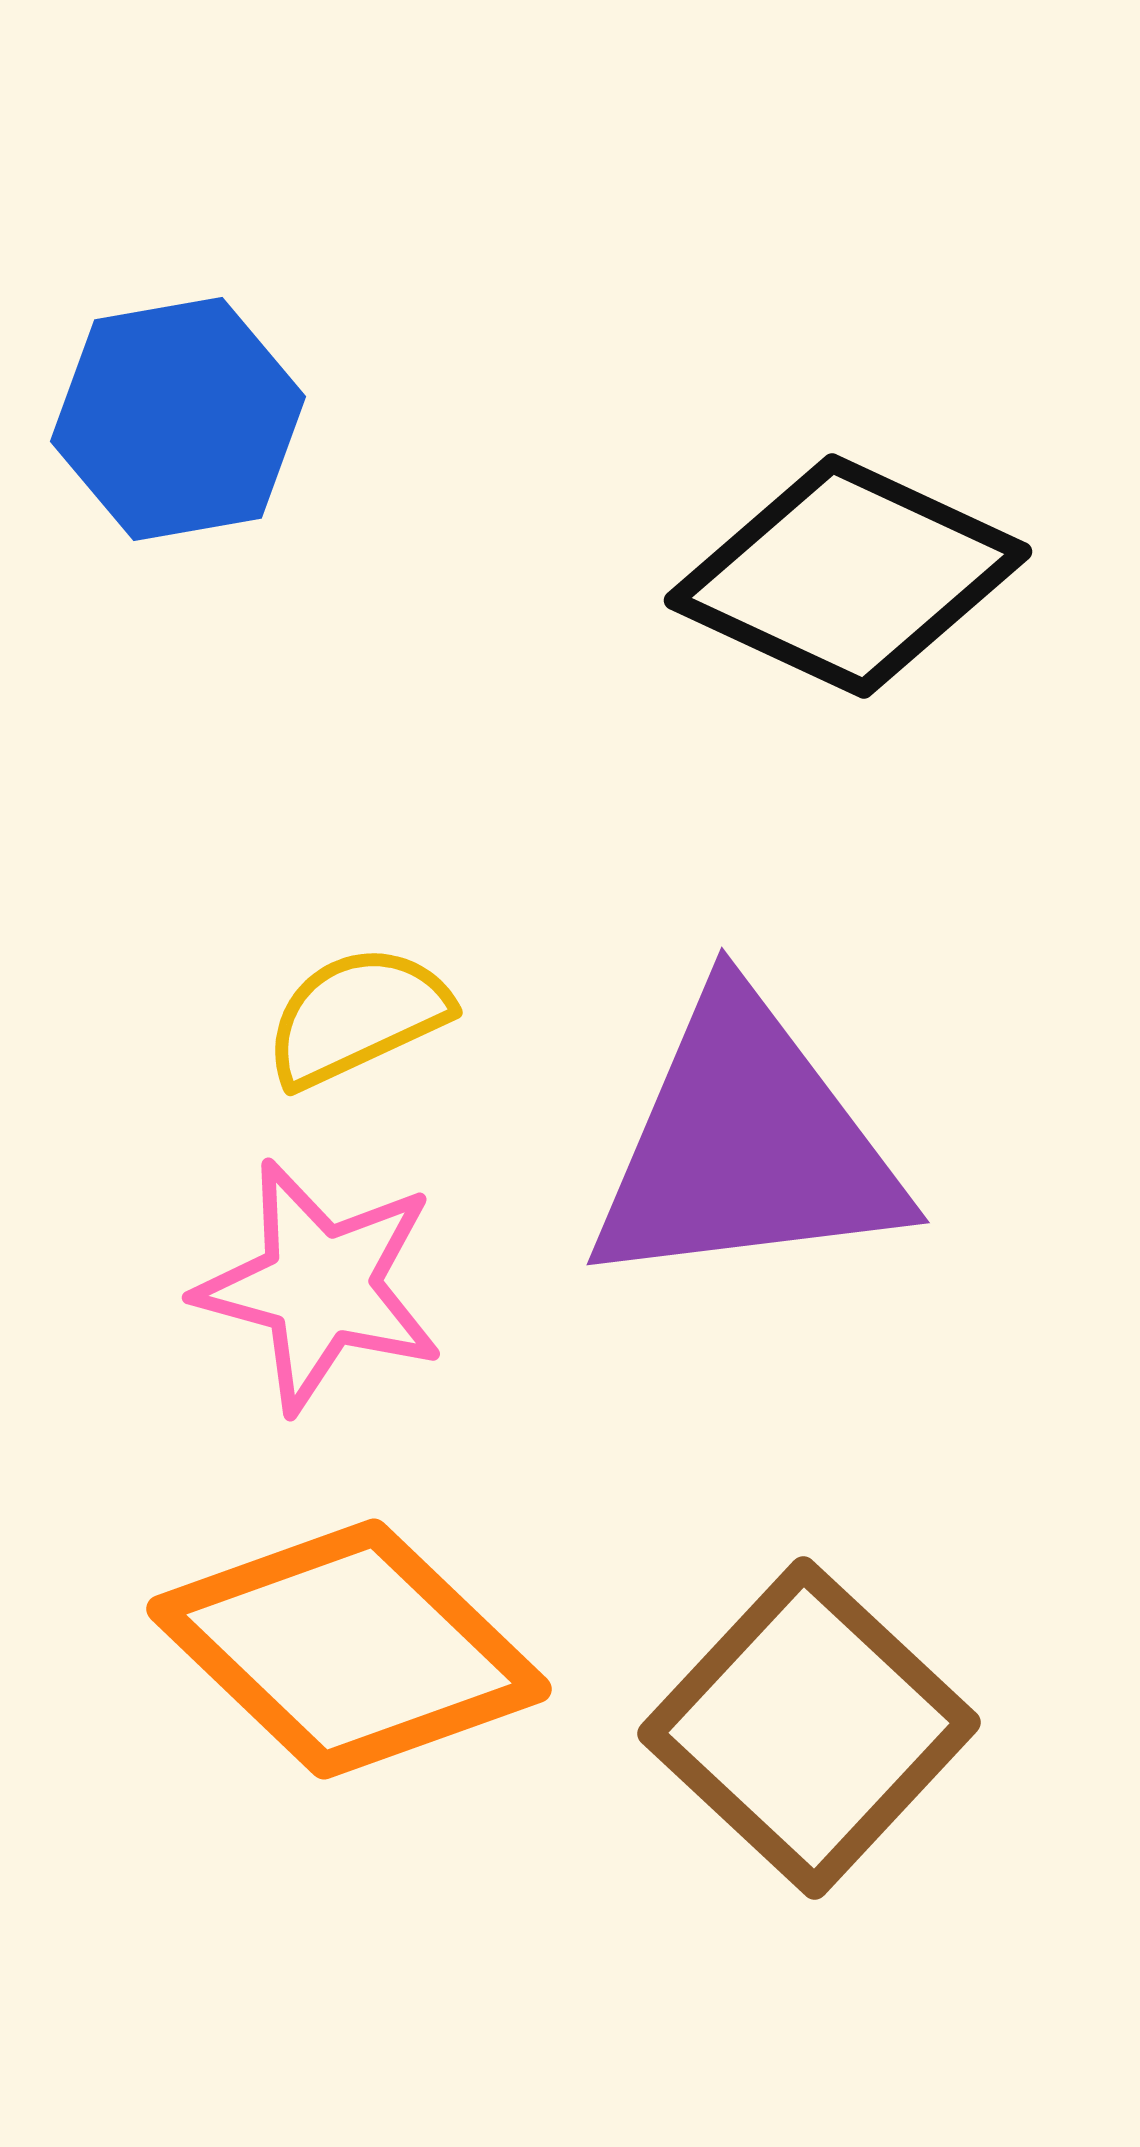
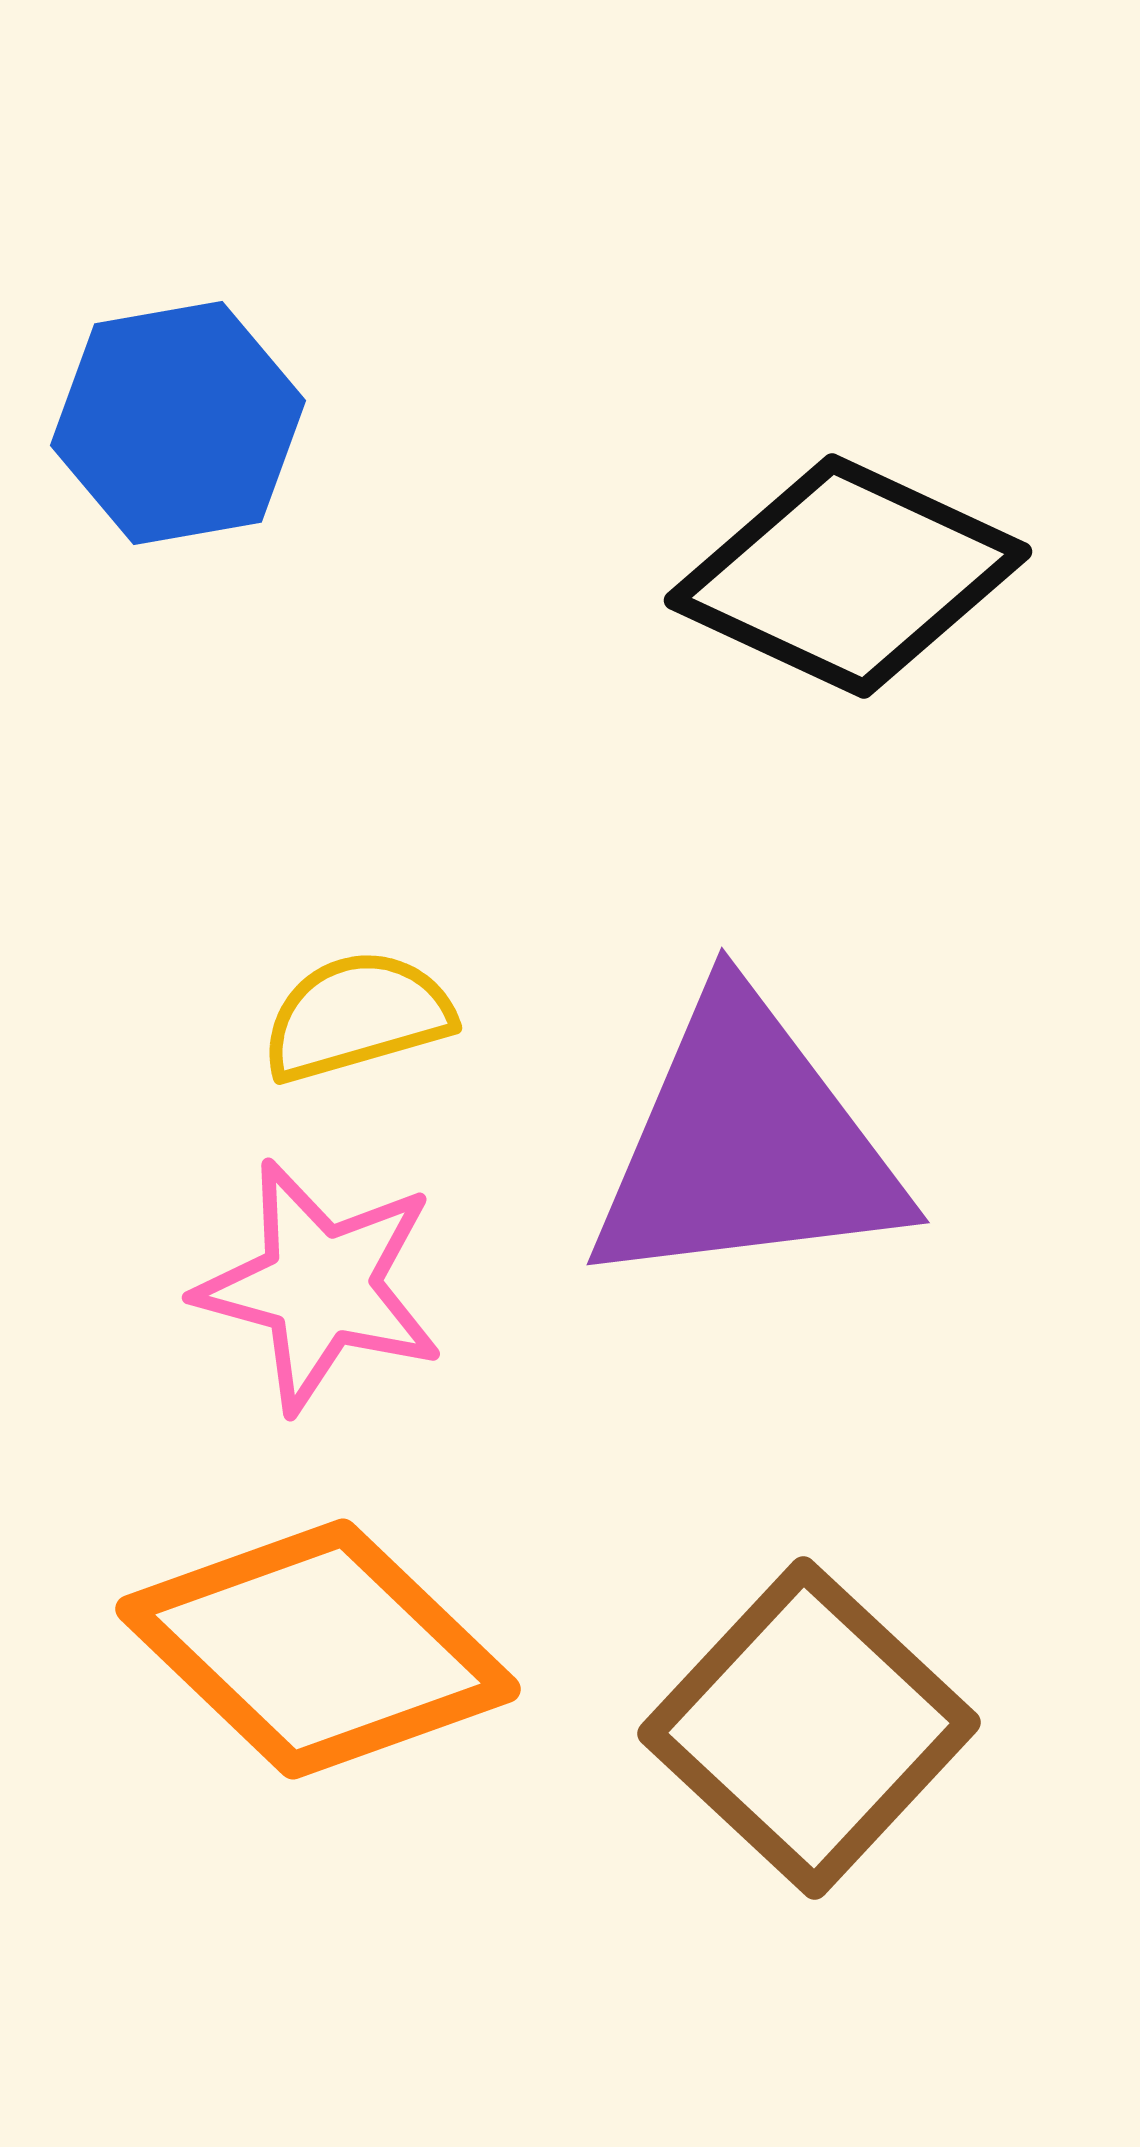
blue hexagon: moved 4 px down
yellow semicircle: rotated 9 degrees clockwise
orange diamond: moved 31 px left
